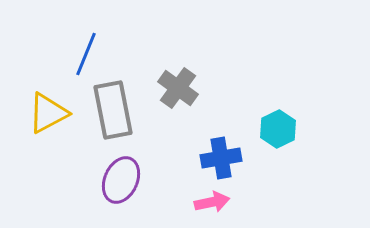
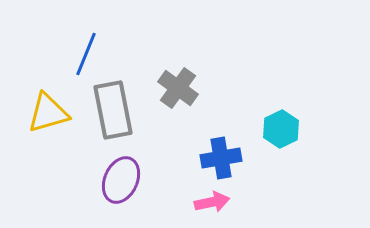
yellow triangle: rotated 12 degrees clockwise
cyan hexagon: moved 3 px right
